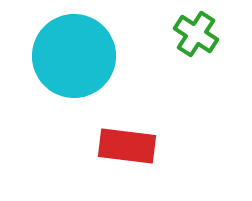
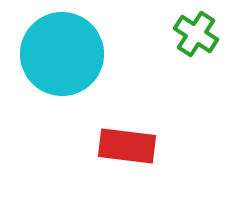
cyan circle: moved 12 px left, 2 px up
